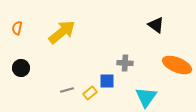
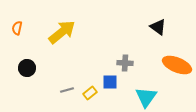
black triangle: moved 2 px right, 2 px down
black circle: moved 6 px right
blue square: moved 3 px right, 1 px down
